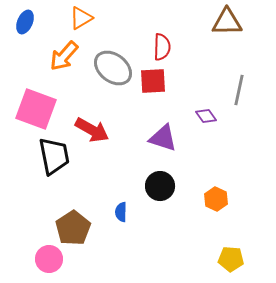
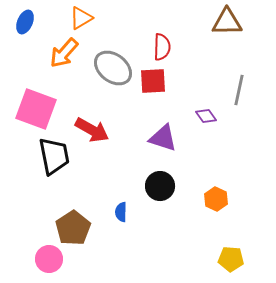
orange arrow: moved 3 px up
